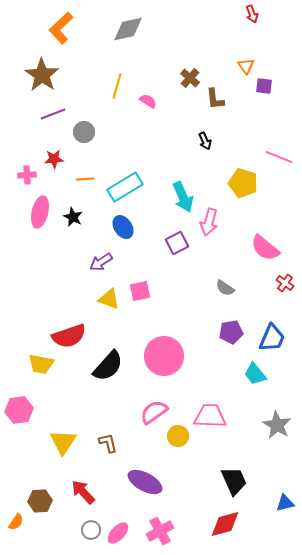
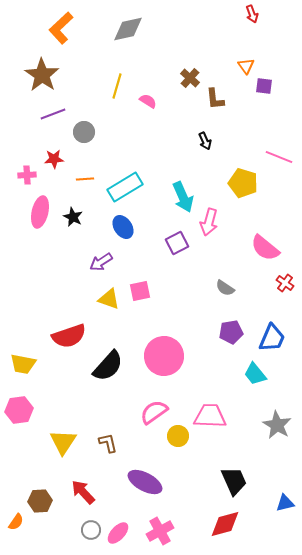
yellow trapezoid at (41, 364): moved 18 px left
